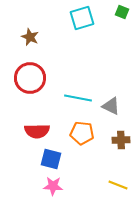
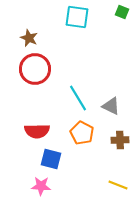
cyan square: moved 5 px left, 1 px up; rotated 25 degrees clockwise
brown star: moved 1 px left, 1 px down
red circle: moved 5 px right, 9 px up
cyan line: rotated 48 degrees clockwise
orange pentagon: rotated 20 degrees clockwise
brown cross: moved 1 px left
pink star: moved 12 px left
